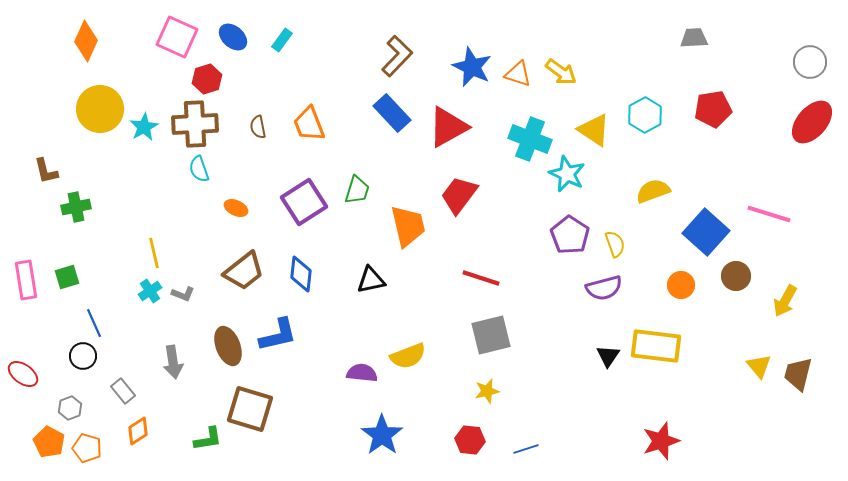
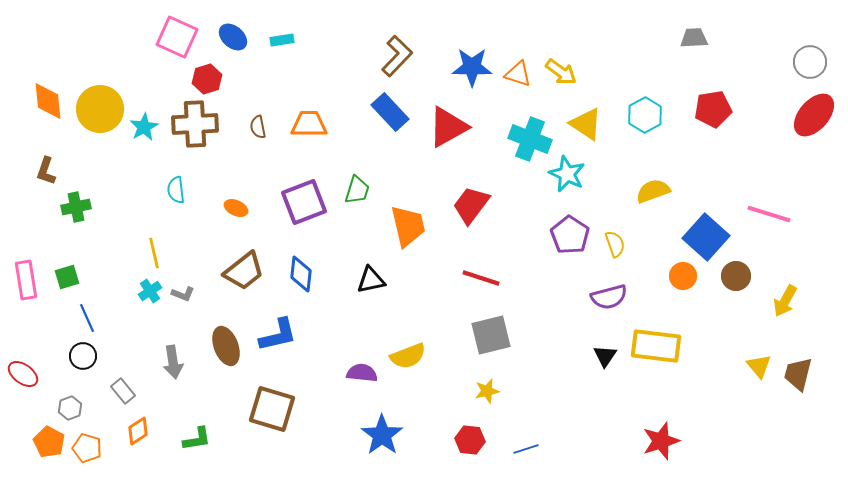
cyan rectangle at (282, 40): rotated 45 degrees clockwise
orange diamond at (86, 41): moved 38 px left, 60 px down; rotated 30 degrees counterclockwise
blue star at (472, 67): rotated 24 degrees counterclockwise
blue rectangle at (392, 113): moved 2 px left, 1 px up
red ellipse at (812, 122): moved 2 px right, 7 px up
orange trapezoid at (309, 124): rotated 111 degrees clockwise
yellow triangle at (594, 130): moved 8 px left, 6 px up
cyan semicircle at (199, 169): moved 23 px left, 21 px down; rotated 12 degrees clockwise
brown L-shape at (46, 171): rotated 32 degrees clockwise
red trapezoid at (459, 195): moved 12 px right, 10 px down
purple square at (304, 202): rotated 12 degrees clockwise
blue square at (706, 232): moved 5 px down
orange circle at (681, 285): moved 2 px right, 9 px up
purple semicircle at (604, 288): moved 5 px right, 9 px down
blue line at (94, 323): moved 7 px left, 5 px up
brown ellipse at (228, 346): moved 2 px left
black triangle at (608, 356): moved 3 px left
brown square at (250, 409): moved 22 px right
green L-shape at (208, 439): moved 11 px left
